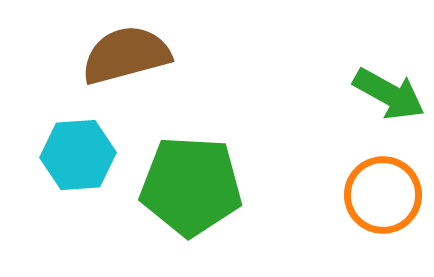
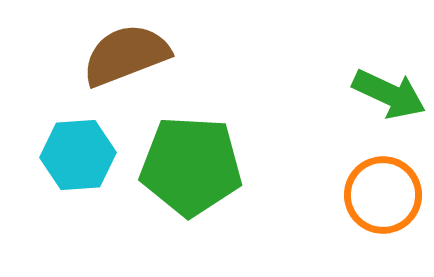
brown semicircle: rotated 6 degrees counterclockwise
green arrow: rotated 4 degrees counterclockwise
green pentagon: moved 20 px up
